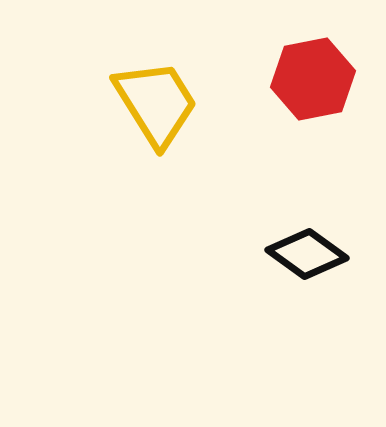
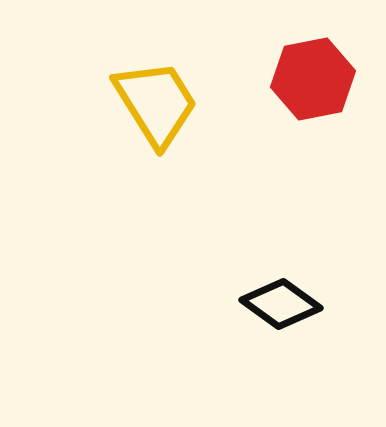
black diamond: moved 26 px left, 50 px down
